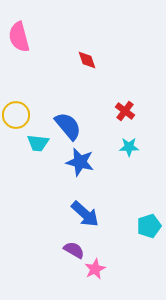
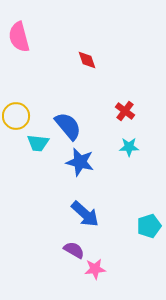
yellow circle: moved 1 px down
pink star: rotated 20 degrees clockwise
